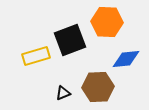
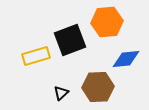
orange hexagon: rotated 8 degrees counterclockwise
black triangle: moved 2 px left; rotated 21 degrees counterclockwise
